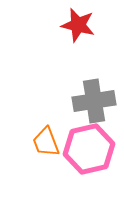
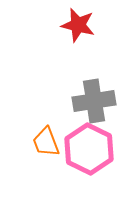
pink hexagon: rotated 21 degrees counterclockwise
